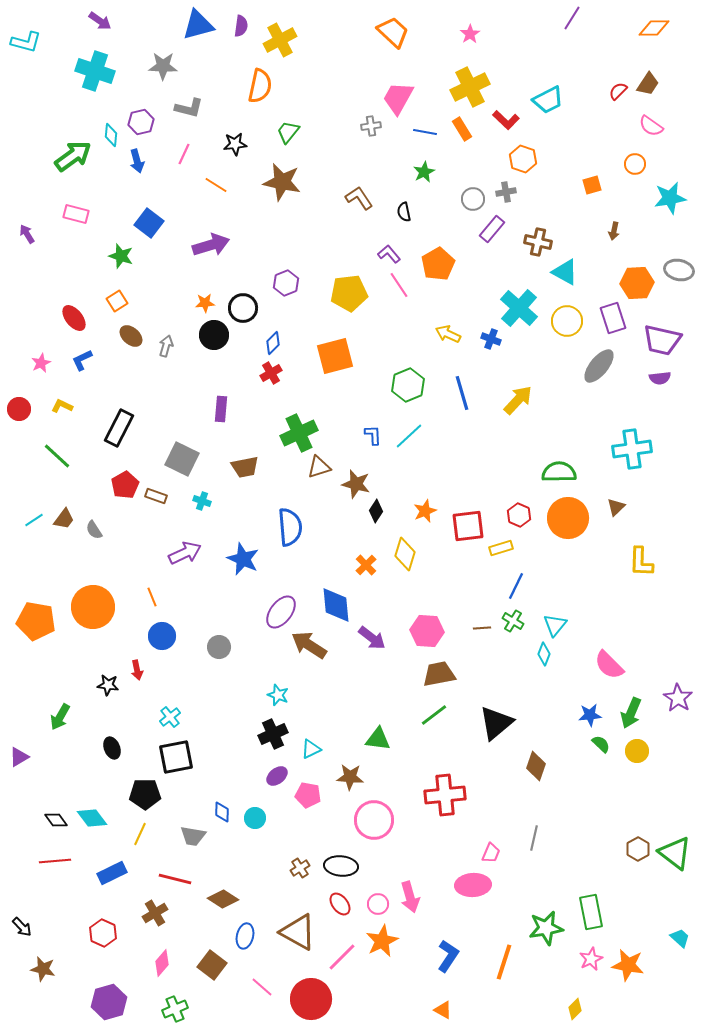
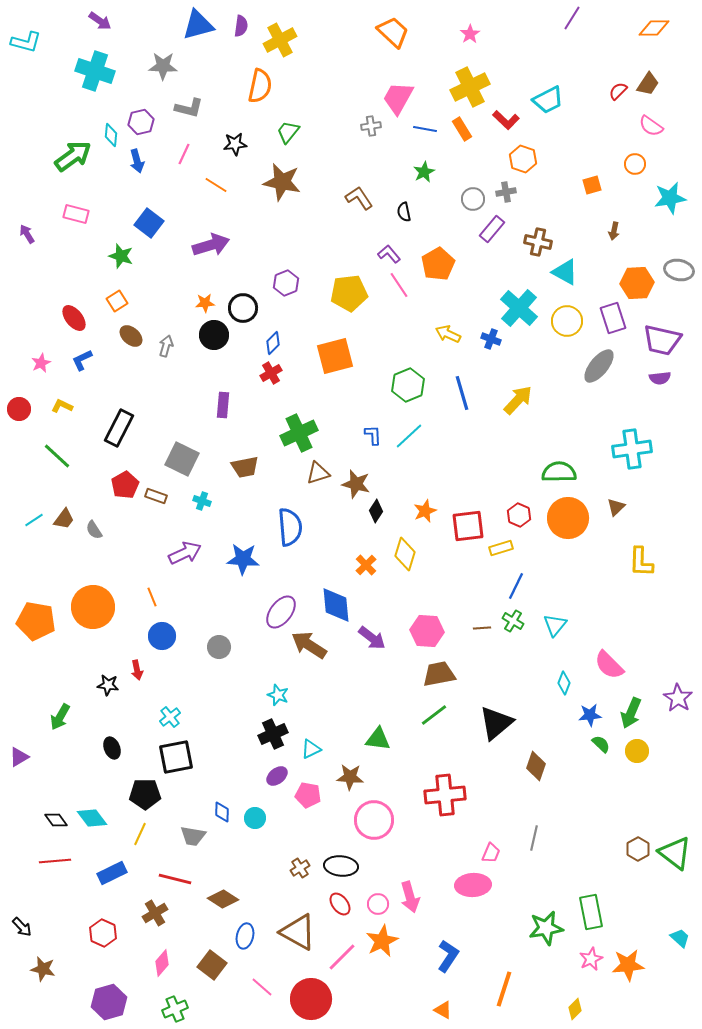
blue line at (425, 132): moved 3 px up
purple rectangle at (221, 409): moved 2 px right, 4 px up
brown triangle at (319, 467): moved 1 px left, 6 px down
blue star at (243, 559): rotated 20 degrees counterclockwise
cyan diamond at (544, 654): moved 20 px right, 29 px down
orange line at (504, 962): moved 27 px down
orange star at (628, 965): rotated 16 degrees counterclockwise
